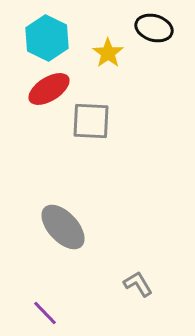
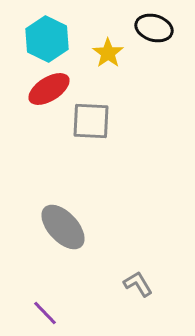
cyan hexagon: moved 1 px down
